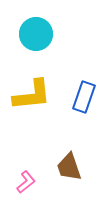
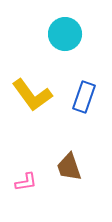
cyan circle: moved 29 px right
yellow L-shape: rotated 60 degrees clockwise
pink L-shape: rotated 30 degrees clockwise
